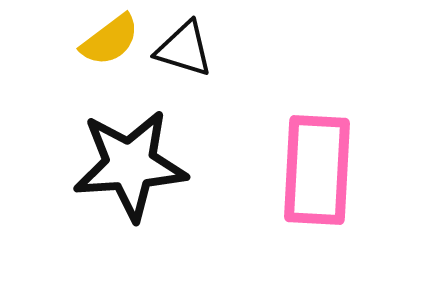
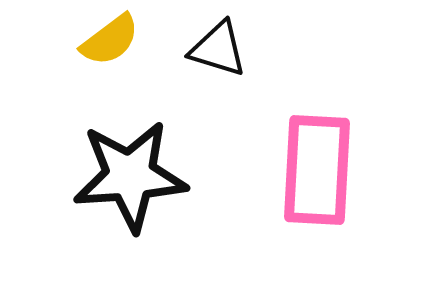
black triangle: moved 34 px right
black star: moved 11 px down
